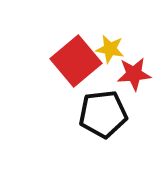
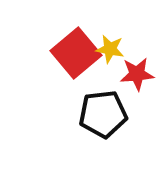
red square: moved 8 px up
red star: moved 3 px right
